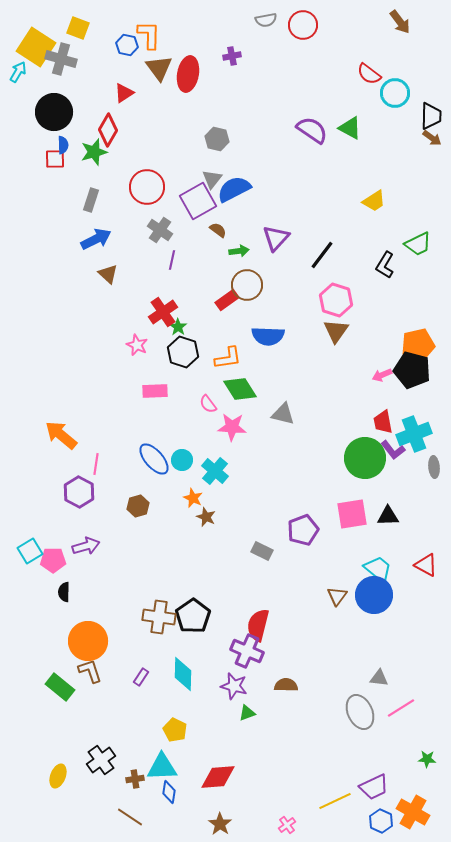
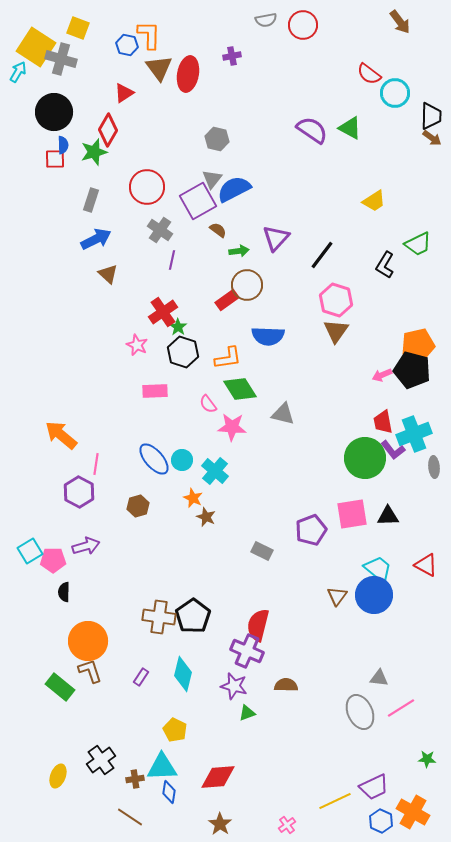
purple pentagon at (303, 530): moved 8 px right
cyan diamond at (183, 674): rotated 12 degrees clockwise
